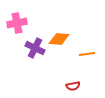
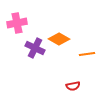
orange diamond: rotated 25 degrees clockwise
